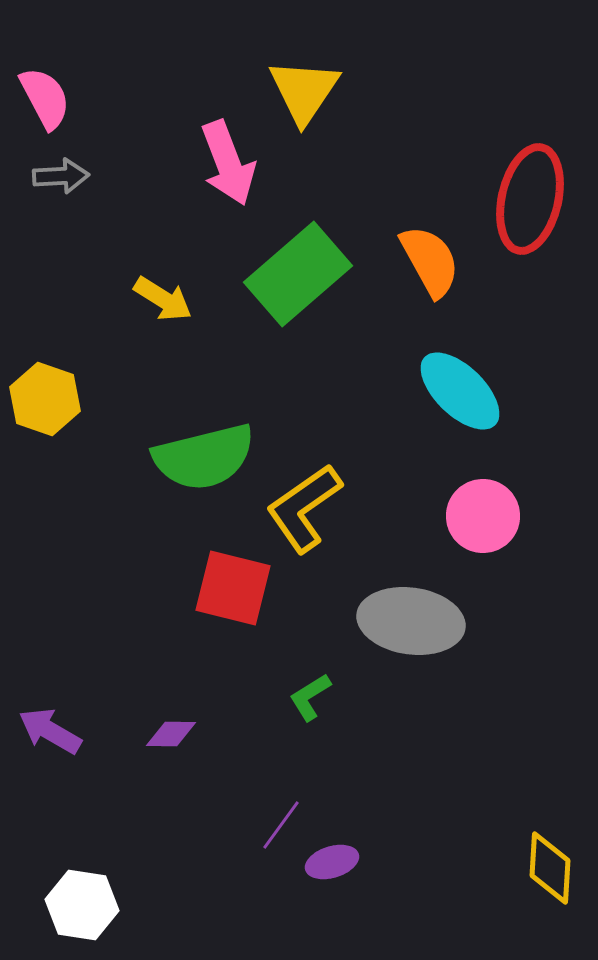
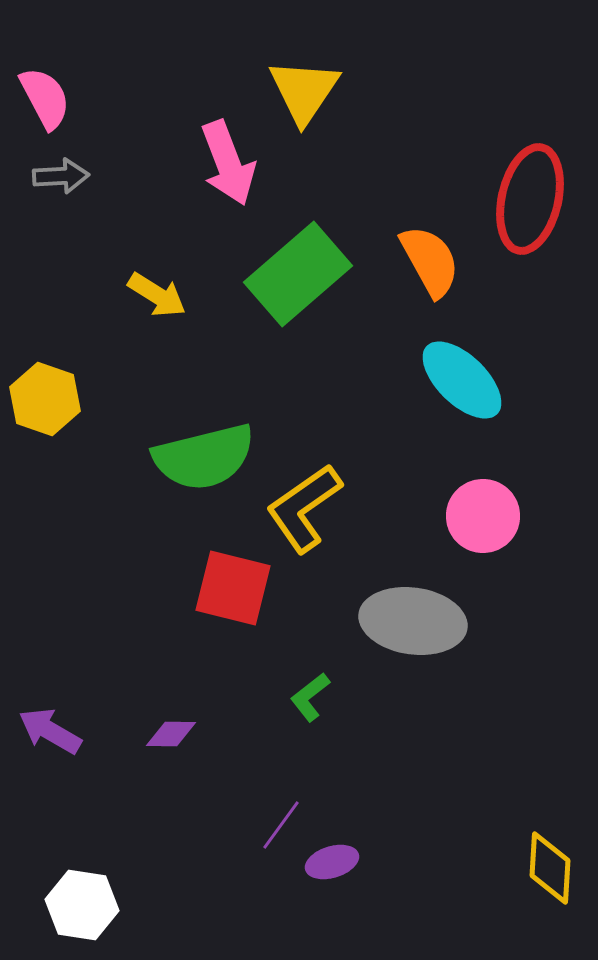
yellow arrow: moved 6 px left, 4 px up
cyan ellipse: moved 2 px right, 11 px up
gray ellipse: moved 2 px right
green L-shape: rotated 6 degrees counterclockwise
